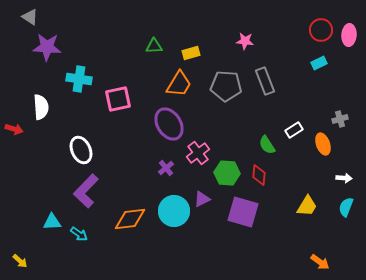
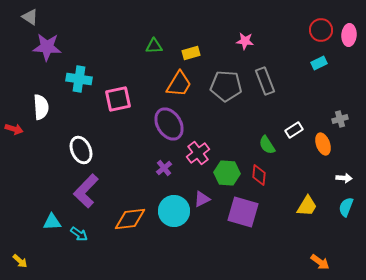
purple cross: moved 2 px left
